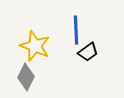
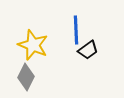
yellow star: moved 2 px left, 1 px up
black trapezoid: moved 2 px up
